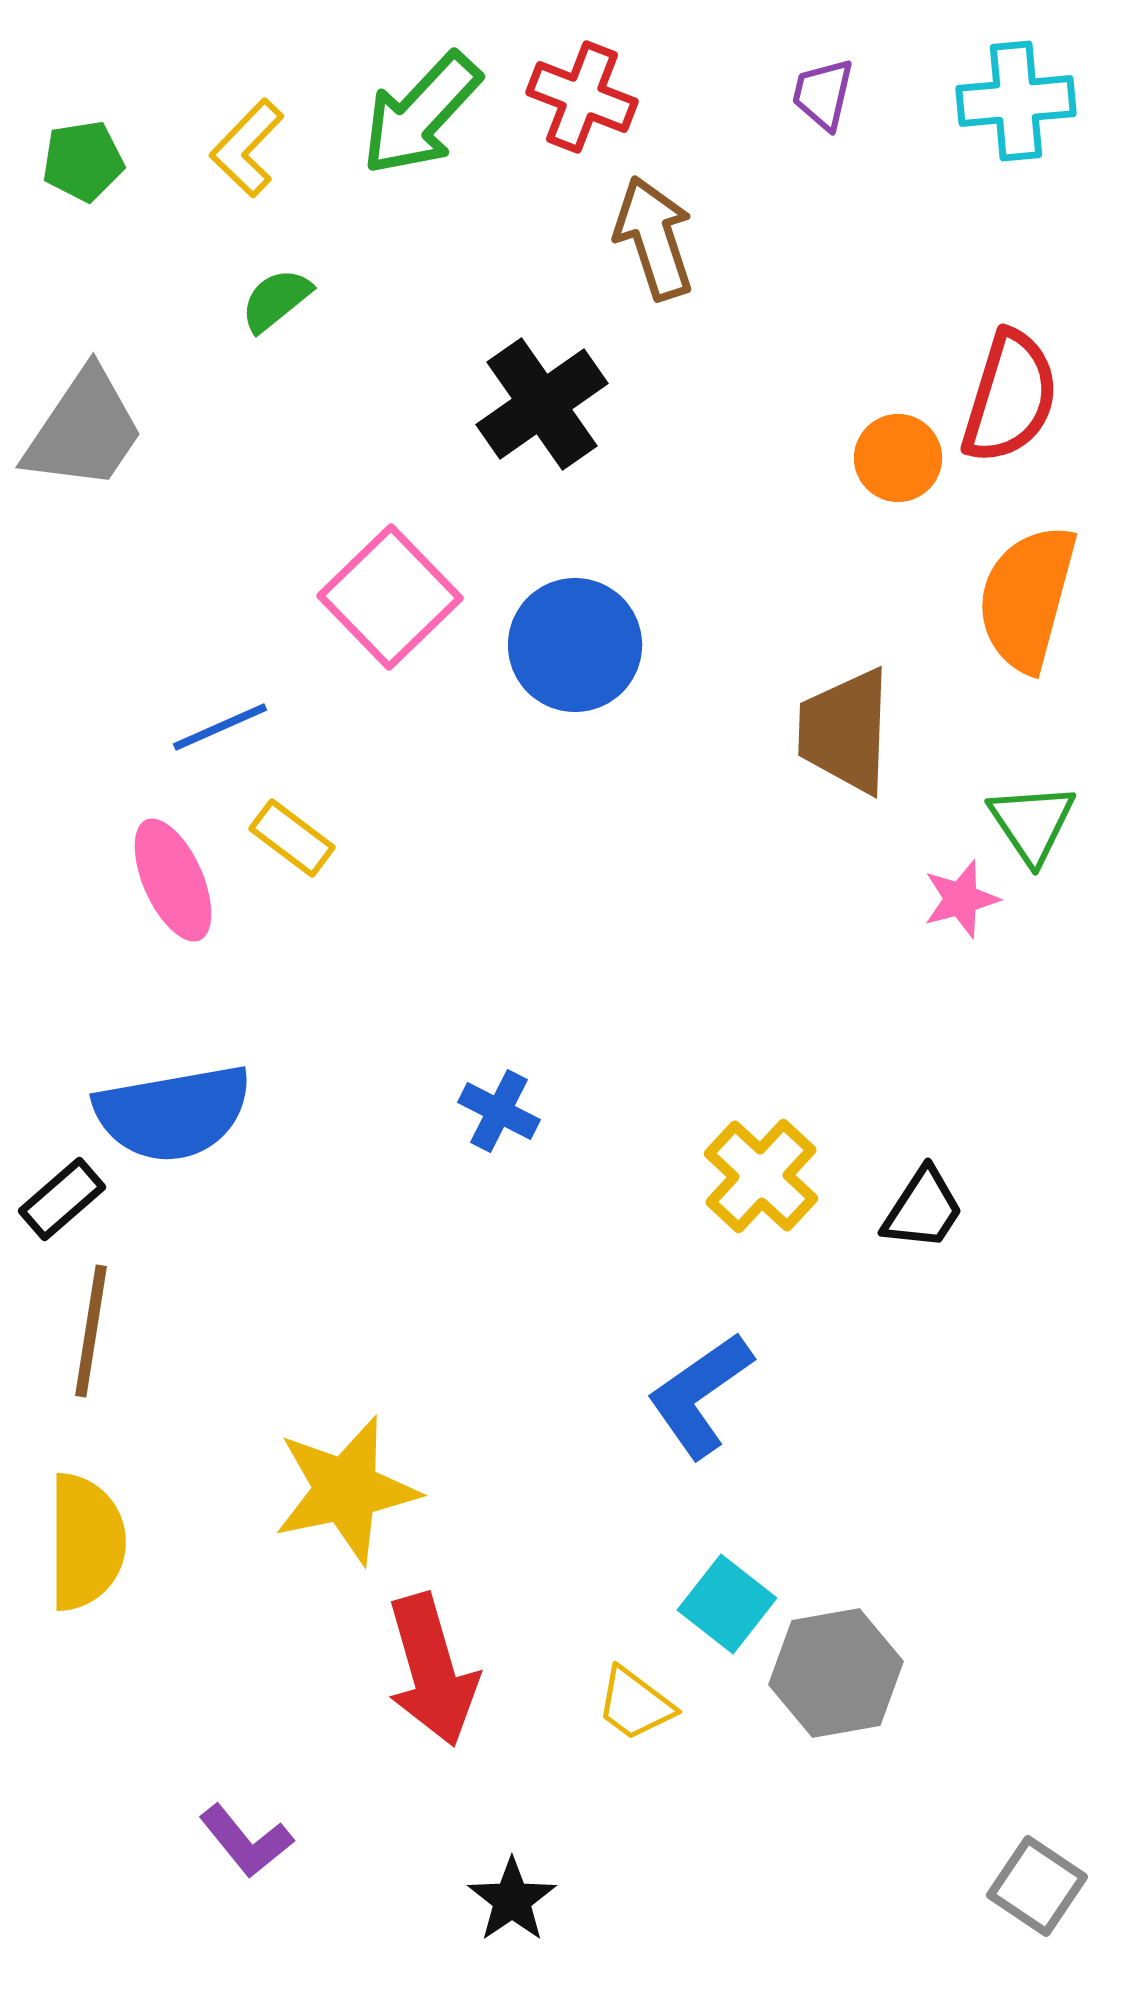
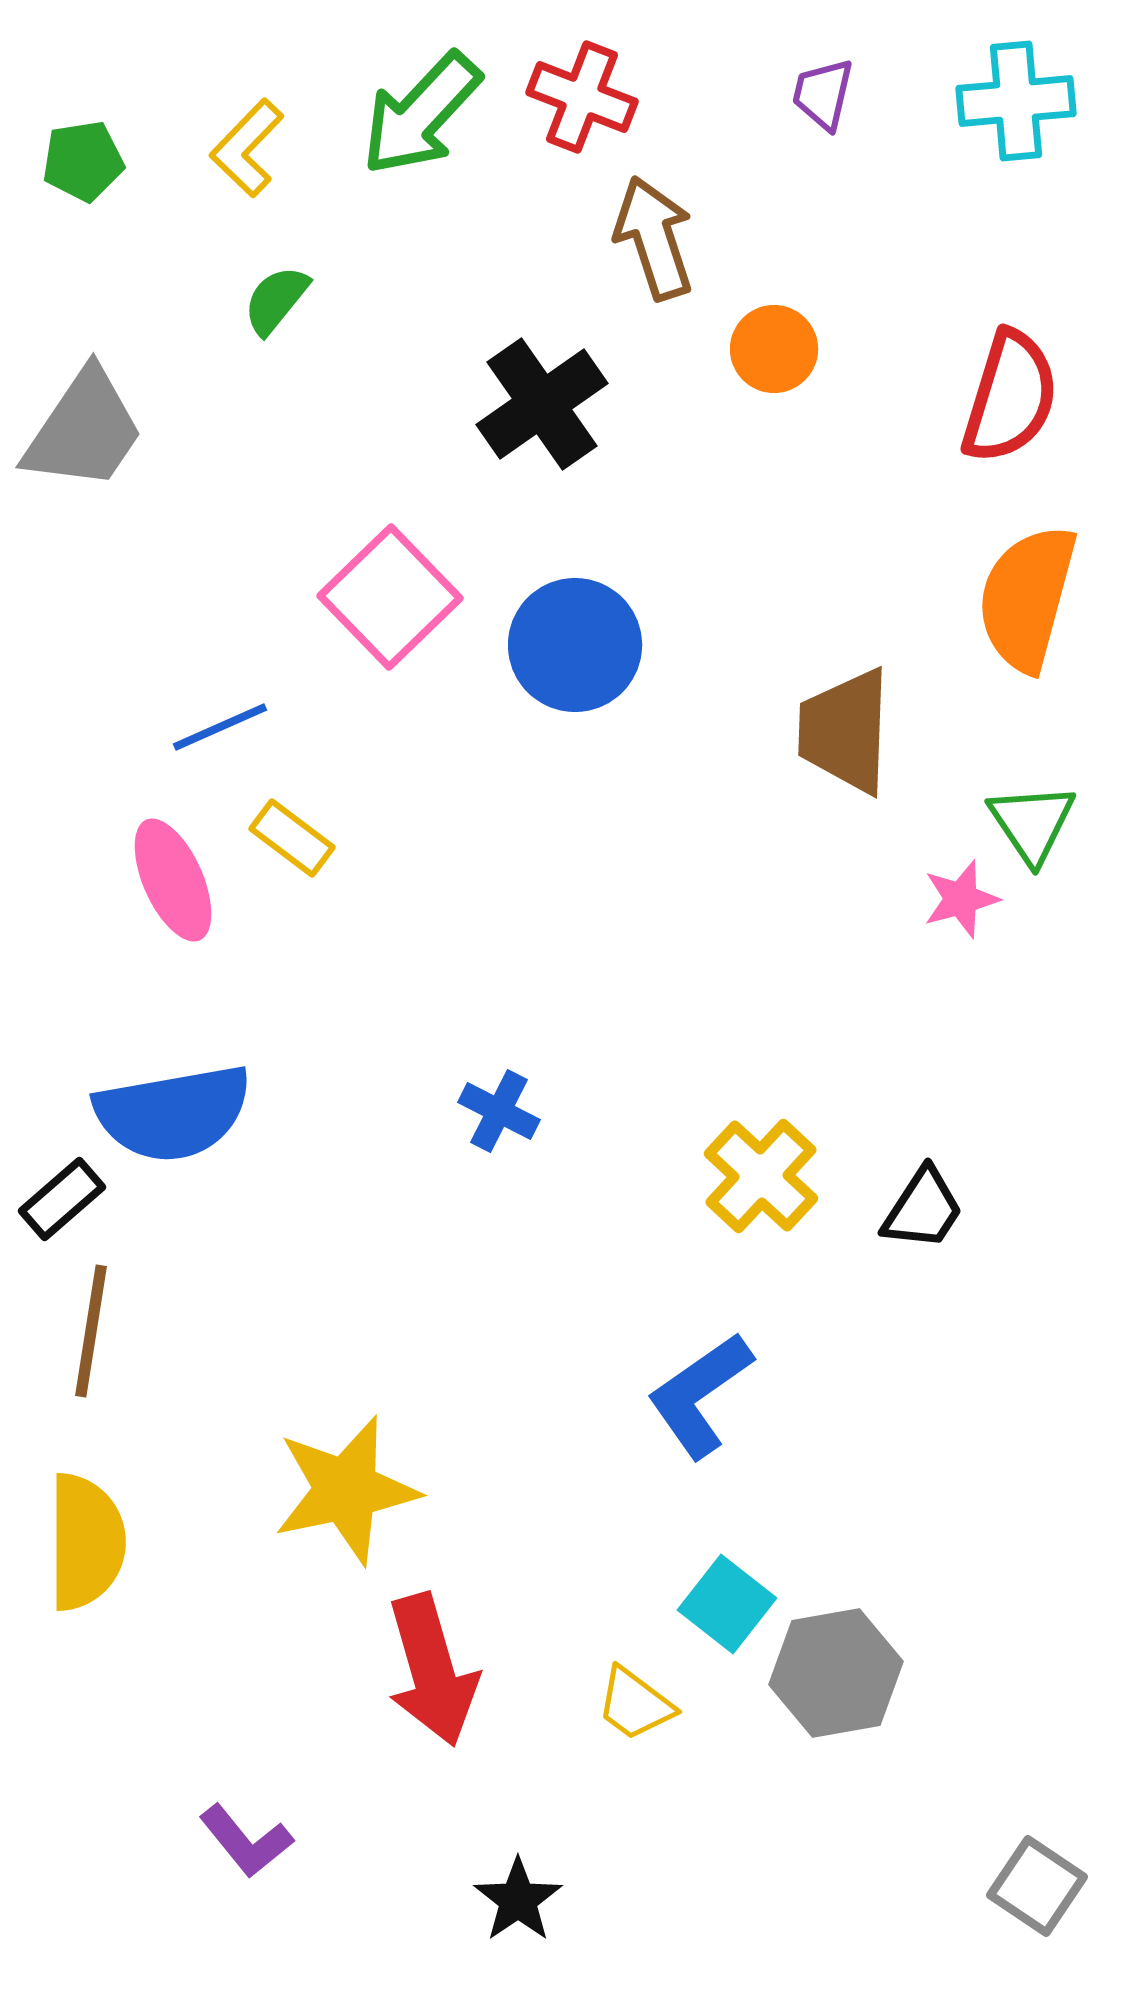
green semicircle: rotated 12 degrees counterclockwise
orange circle: moved 124 px left, 109 px up
black star: moved 6 px right
